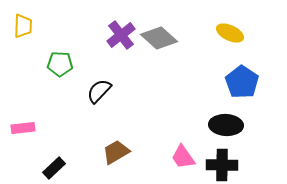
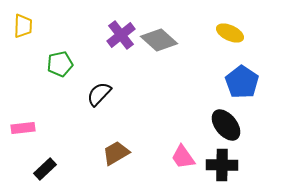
gray diamond: moved 2 px down
green pentagon: rotated 15 degrees counterclockwise
black semicircle: moved 3 px down
black ellipse: rotated 48 degrees clockwise
brown trapezoid: moved 1 px down
black rectangle: moved 9 px left, 1 px down
